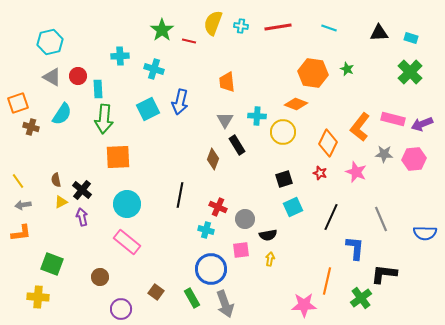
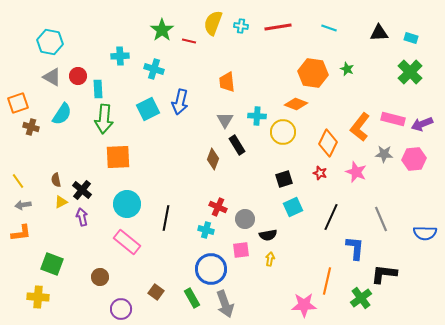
cyan hexagon at (50, 42): rotated 25 degrees clockwise
black line at (180, 195): moved 14 px left, 23 px down
